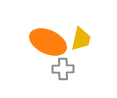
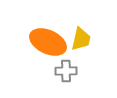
gray cross: moved 3 px right, 2 px down
